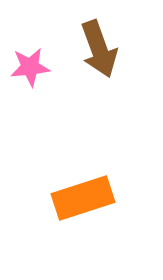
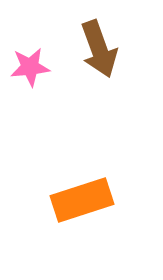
orange rectangle: moved 1 px left, 2 px down
